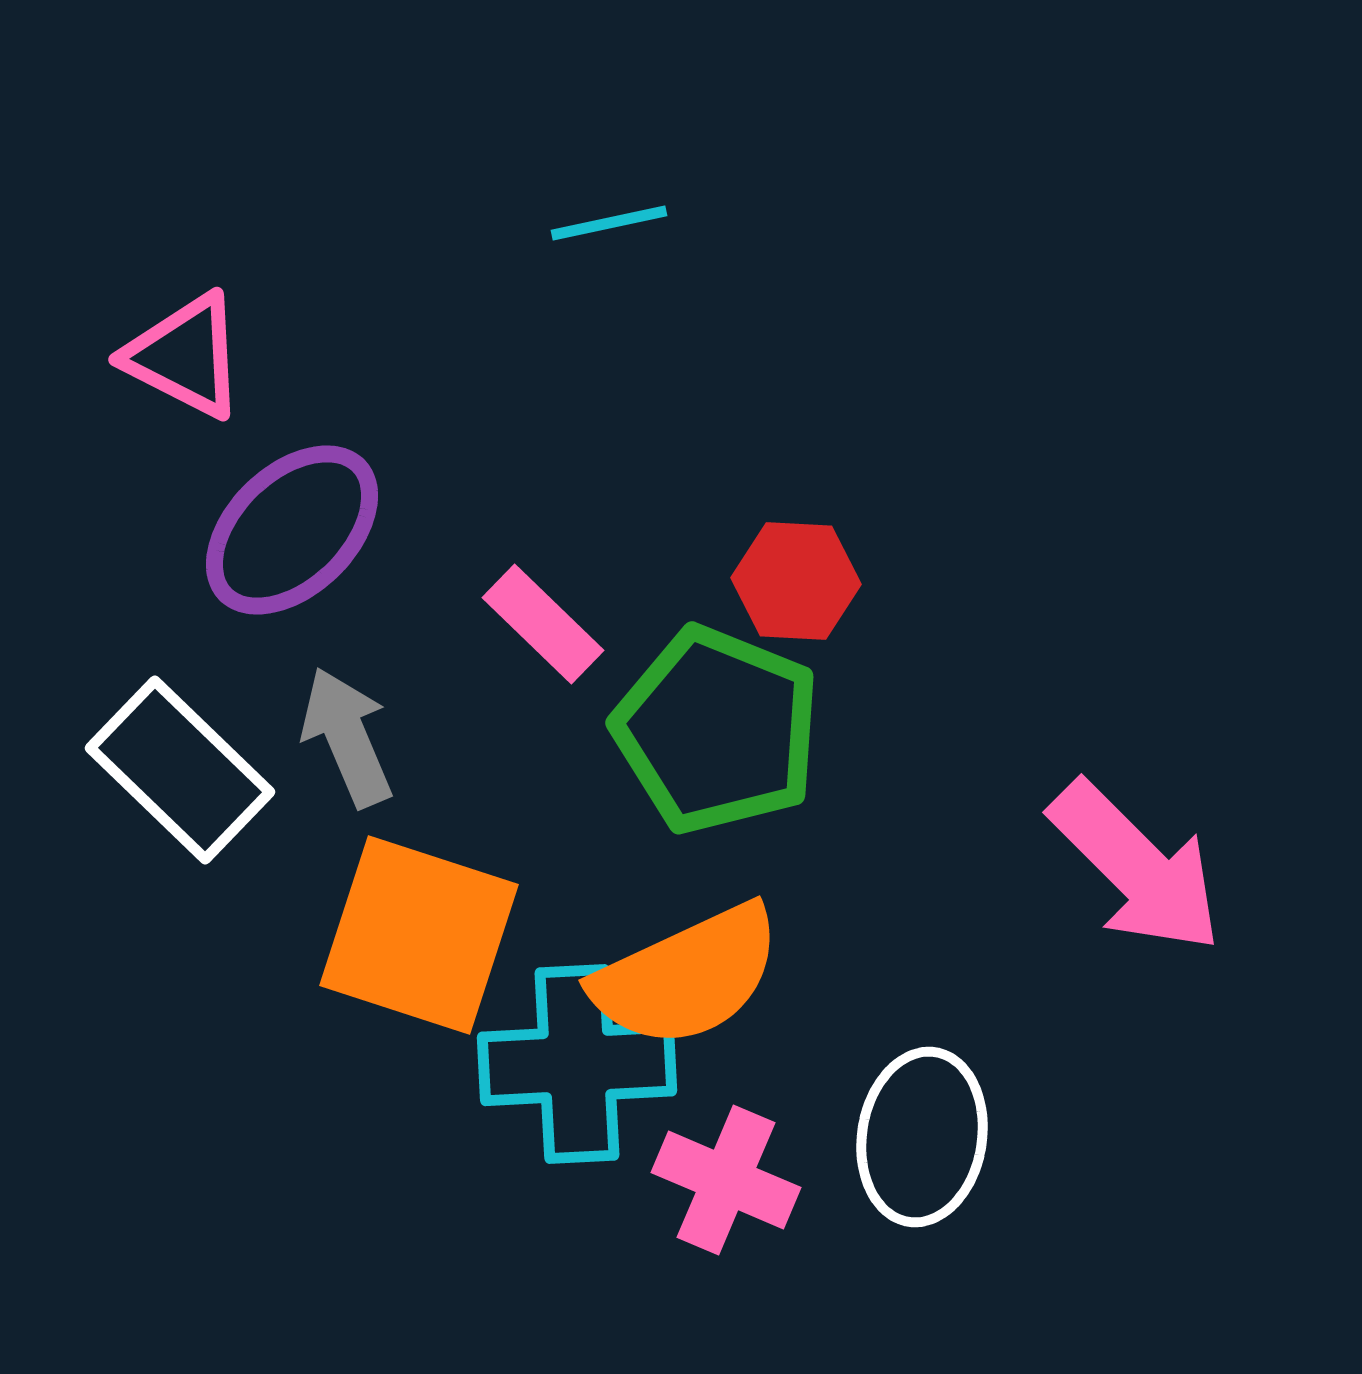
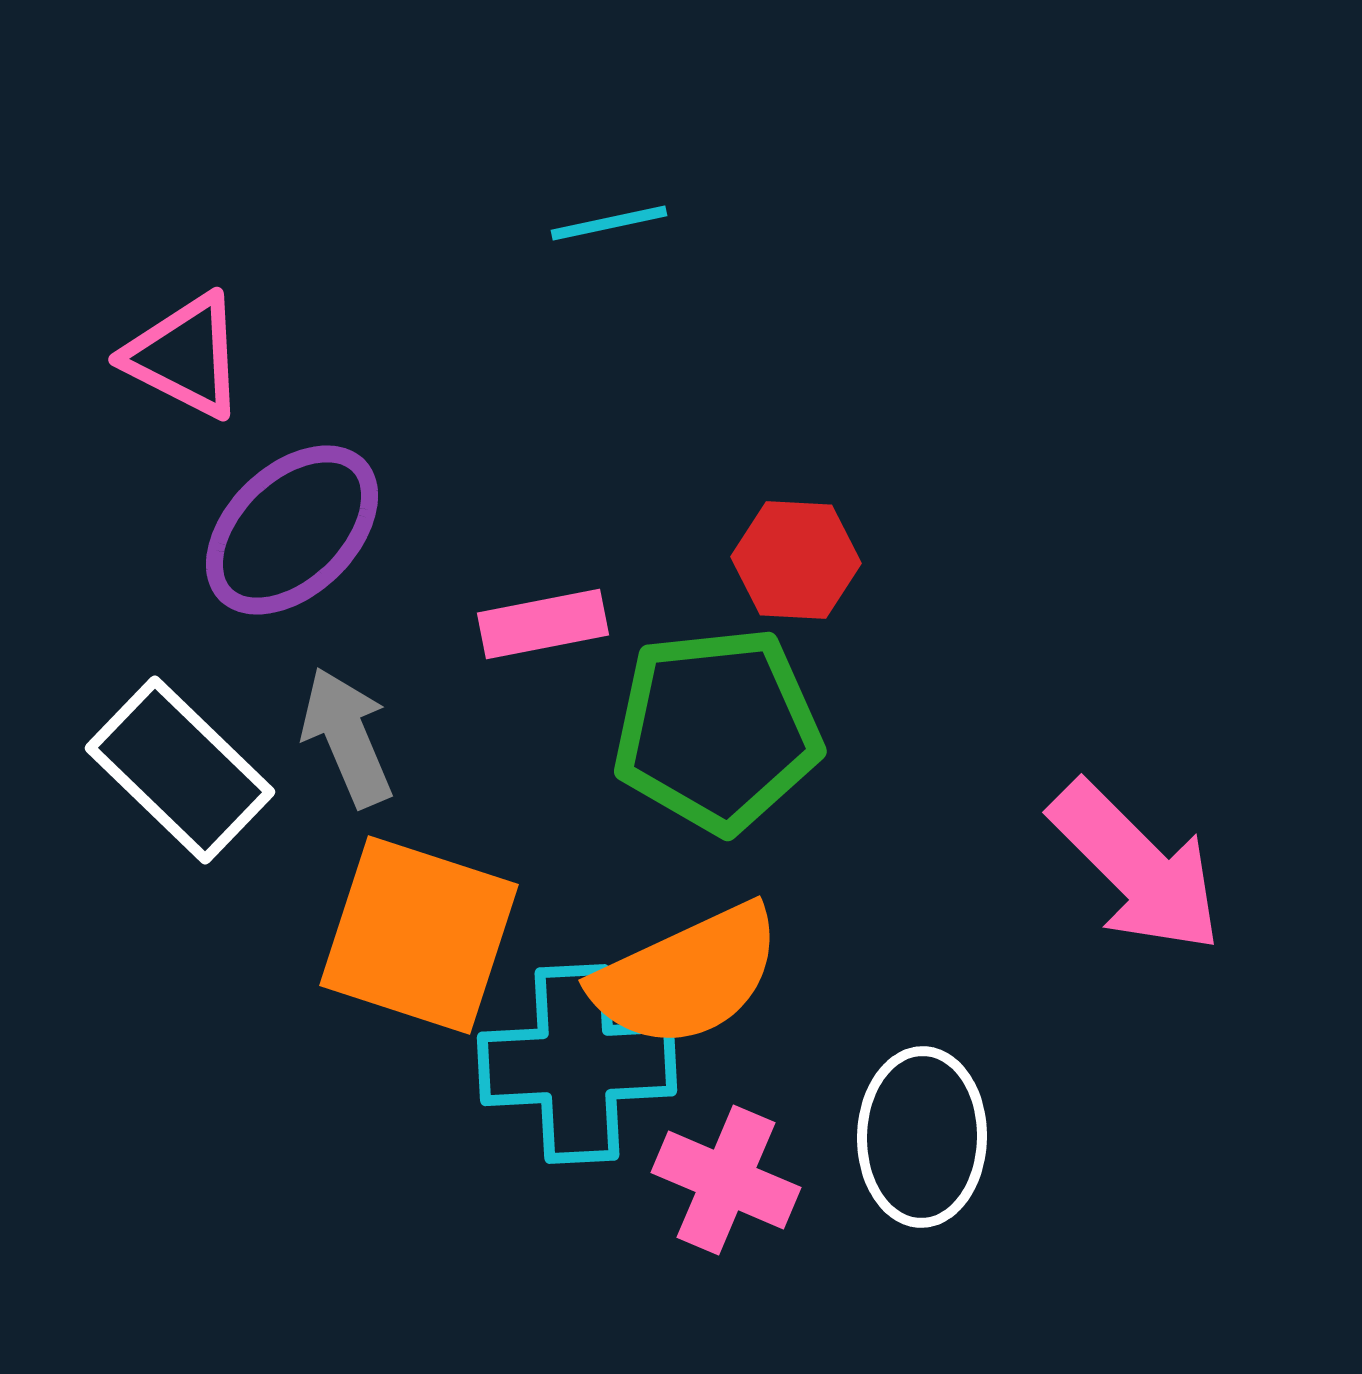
red hexagon: moved 21 px up
pink rectangle: rotated 55 degrees counterclockwise
green pentagon: rotated 28 degrees counterclockwise
white ellipse: rotated 8 degrees counterclockwise
